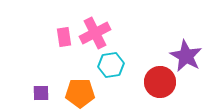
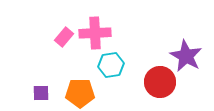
pink cross: rotated 24 degrees clockwise
pink rectangle: rotated 48 degrees clockwise
